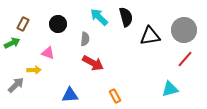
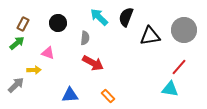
black semicircle: rotated 144 degrees counterclockwise
black circle: moved 1 px up
gray semicircle: moved 1 px up
green arrow: moved 5 px right; rotated 14 degrees counterclockwise
red line: moved 6 px left, 8 px down
cyan triangle: rotated 24 degrees clockwise
orange rectangle: moved 7 px left; rotated 16 degrees counterclockwise
